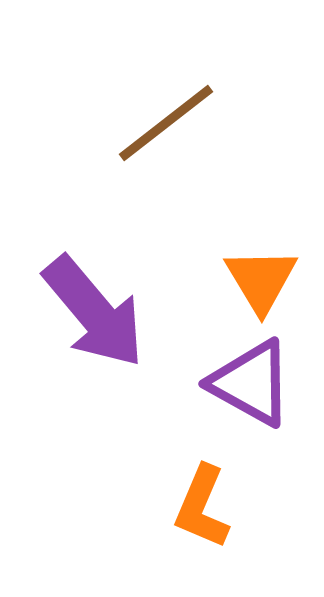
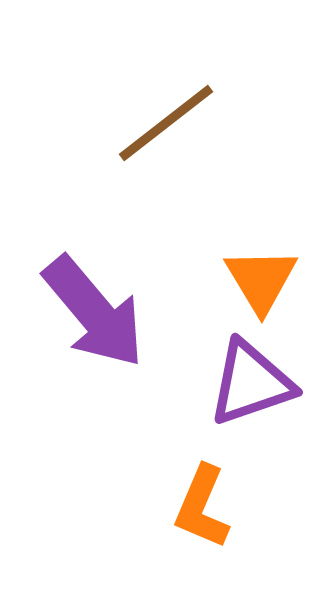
purple triangle: rotated 48 degrees counterclockwise
